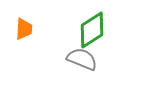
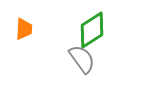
gray semicircle: rotated 32 degrees clockwise
